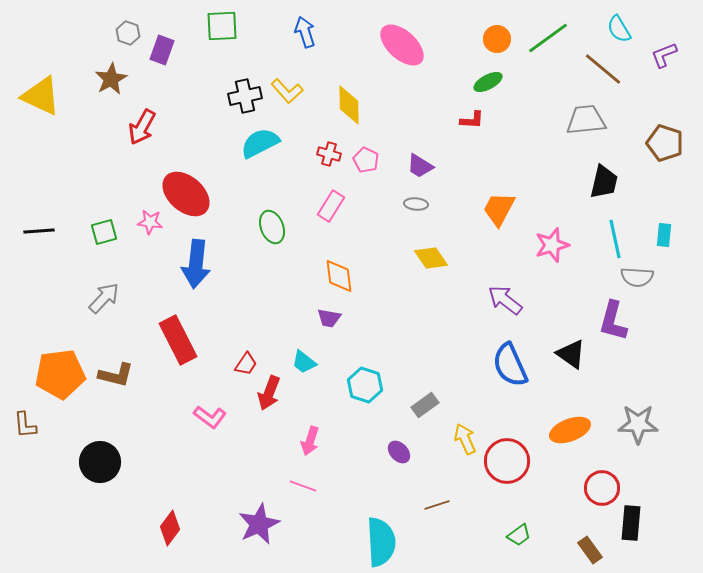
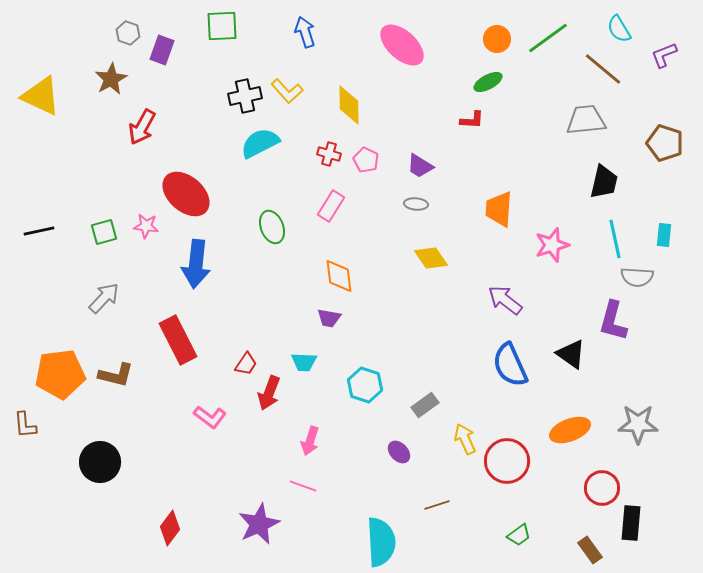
orange trapezoid at (499, 209): rotated 24 degrees counterclockwise
pink star at (150, 222): moved 4 px left, 4 px down
black line at (39, 231): rotated 8 degrees counterclockwise
cyan trapezoid at (304, 362): rotated 36 degrees counterclockwise
